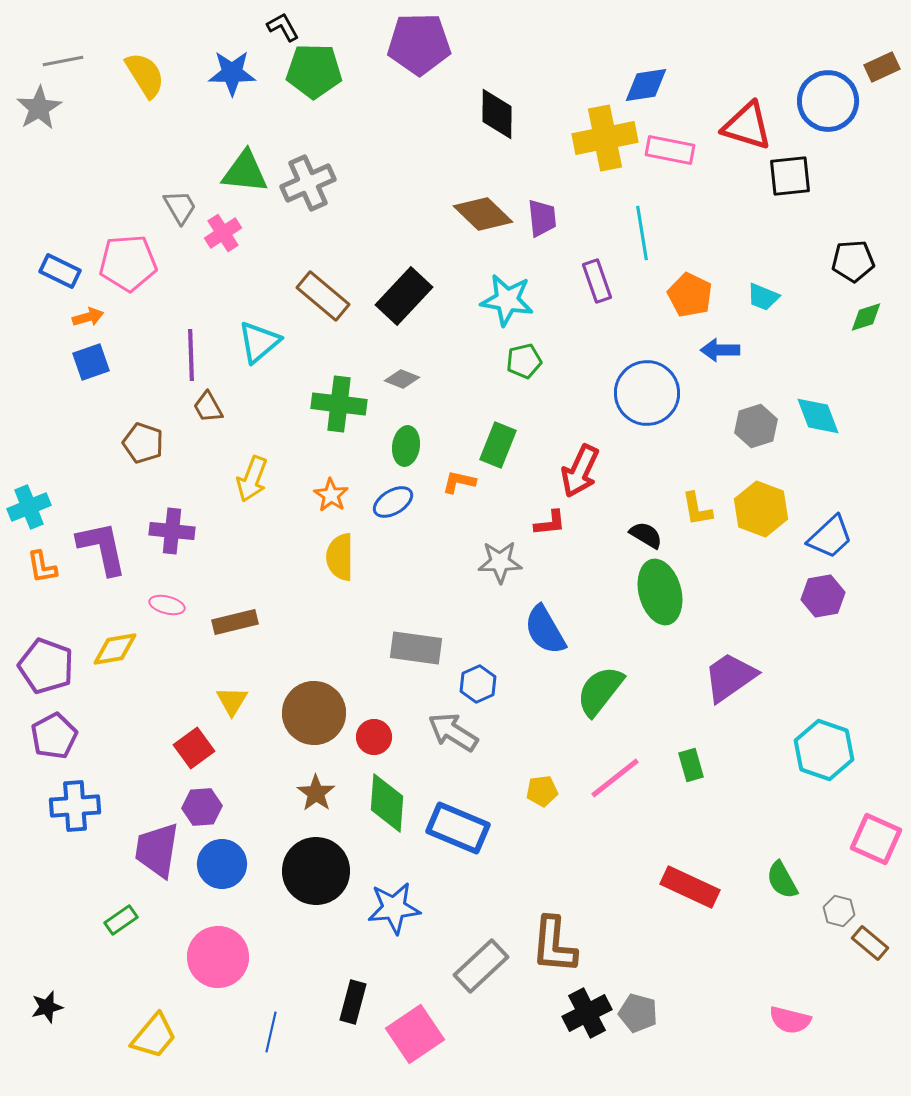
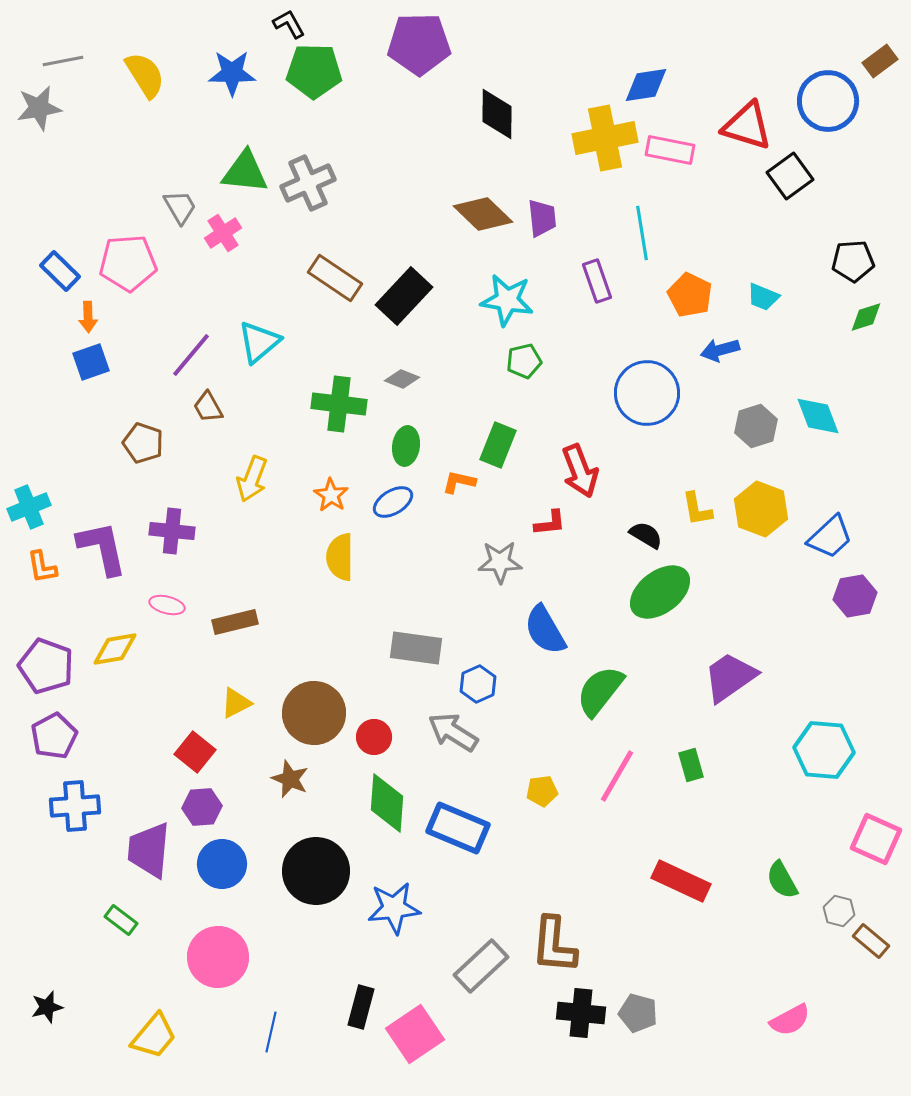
black L-shape at (283, 27): moved 6 px right, 3 px up
brown rectangle at (882, 67): moved 2 px left, 6 px up; rotated 12 degrees counterclockwise
gray star at (39, 108): rotated 21 degrees clockwise
black square at (790, 176): rotated 30 degrees counterclockwise
blue rectangle at (60, 271): rotated 18 degrees clockwise
brown rectangle at (323, 296): moved 12 px right, 18 px up; rotated 6 degrees counterclockwise
orange arrow at (88, 317): rotated 104 degrees clockwise
blue arrow at (720, 350): rotated 15 degrees counterclockwise
purple line at (191, 355): rotated 42 degrees clockwise
red arrow at (580, 471): rotated 46 degrees counterclockwise
green ellipse at (660, 592): rotated 68 degrees clockwise
purple hexagon at (823, 596): moved 32 px right
yellow triangle at (232, 701): moved 4 px right, 2 px down; rotated 32 degrees clockwise
red square at (194, 748): moved 1 px right, 4 px down; rotated 15 degrees counterclockwise
cyan hexagon at (824, 750): rotated 14 degrees counterclockwise
pink line at (615, 778): moved 2 px right, 2 px up; rotated 22 degrees counterclockwise
brown star at (316, 793): moved 26 px left, 14 px up; rotated 12 degrees counterclockwise
purple trapezoid at (157, 850): moved 8 px left; rotated 4 degrees counterclockwise
red rectangle at (690, 887): moved 9 px left, 6 px up
green rectangle at (121, 920): rotated 72 degrees clockwise
brown rectangle at (870, 943): moved 1 px right, 2 px up
black rectangle at (353, 1002): moved 8 px right, 5 px down
black cross at (587, 1013): moved 6 px left; rotated 33 degrees clockwise
pink semicircle at (790, 1020): rotated 42 degrees counterclockwise
